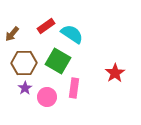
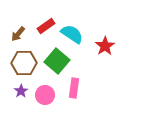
brown arrow: moved 6 px right
green square: moved 1 px left; rotated 10 degrees clockwise
red star: moved 10 px left, 27 px up
purple star: moved 4 px left, 3 px down
pink circle: moved 2 px left, 2 px up
